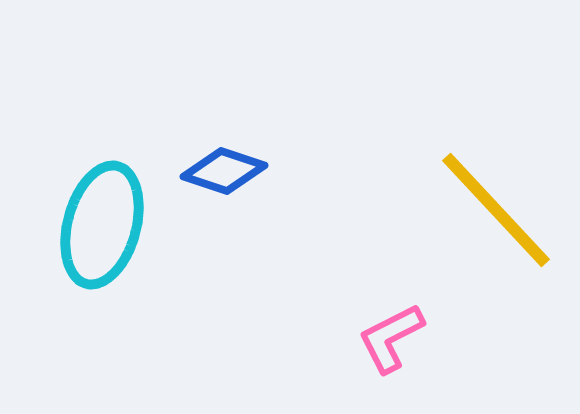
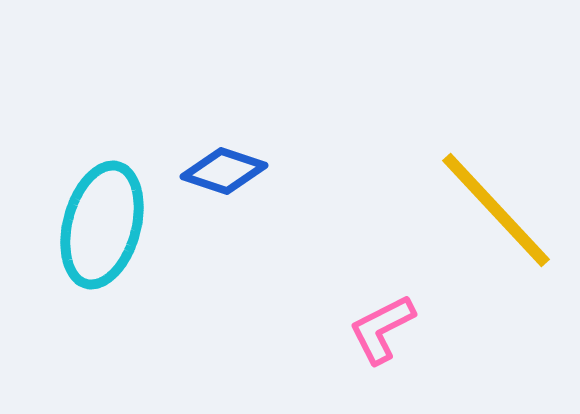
pink L-shape: moved 9 px left, 9 px up
